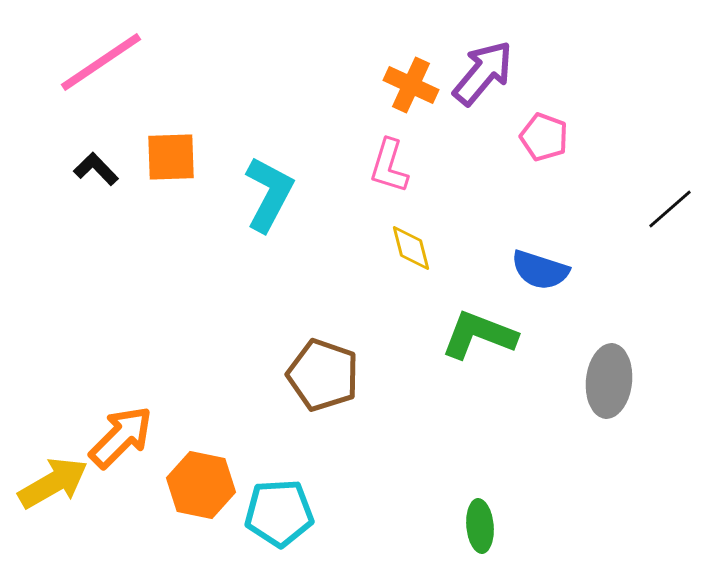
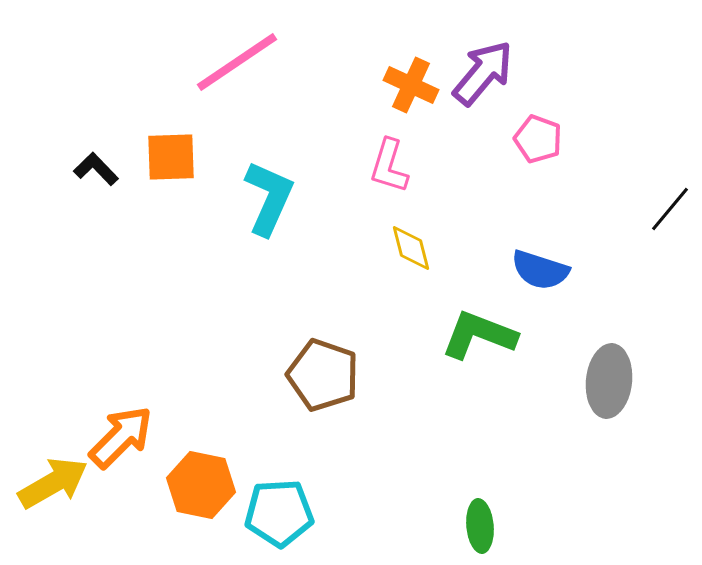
pink line: moved 136 px right
pink pentagon: moved 6 px left, 2 px down
cyan L-shape: moved 4 px down; rotated 4 degrees counterclockwise
black line: rotated 9 degrees counterclockwise
